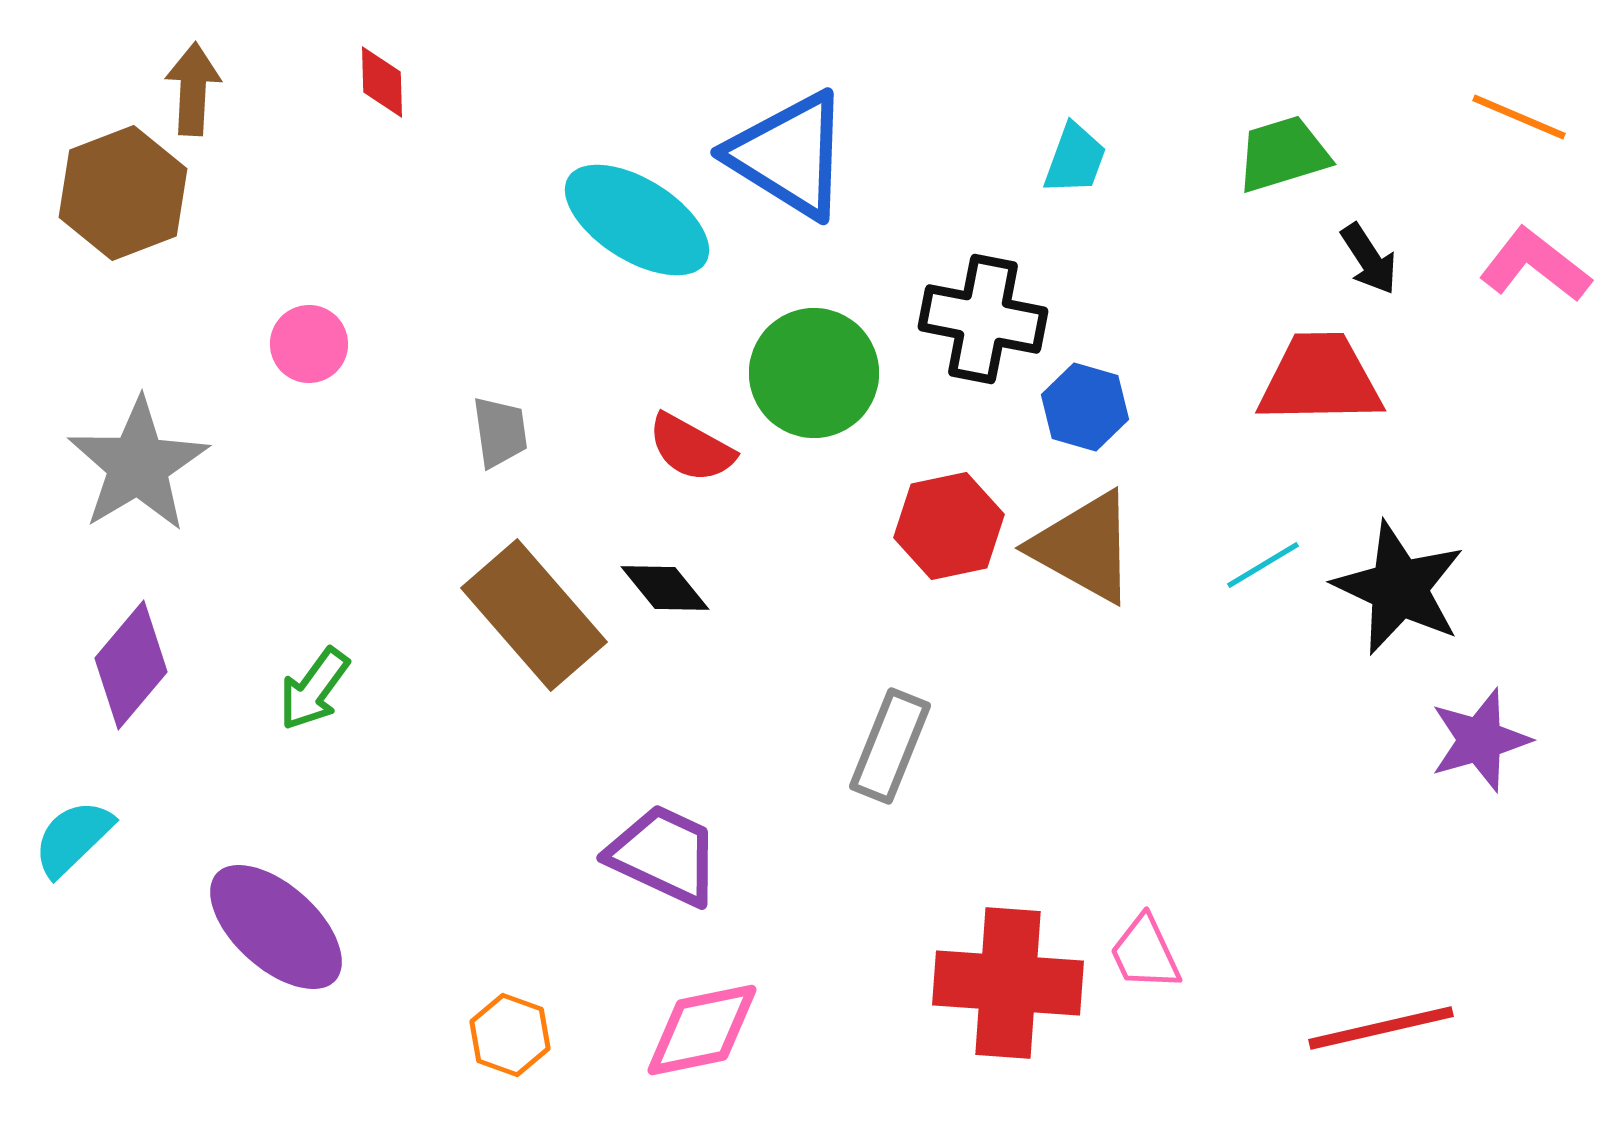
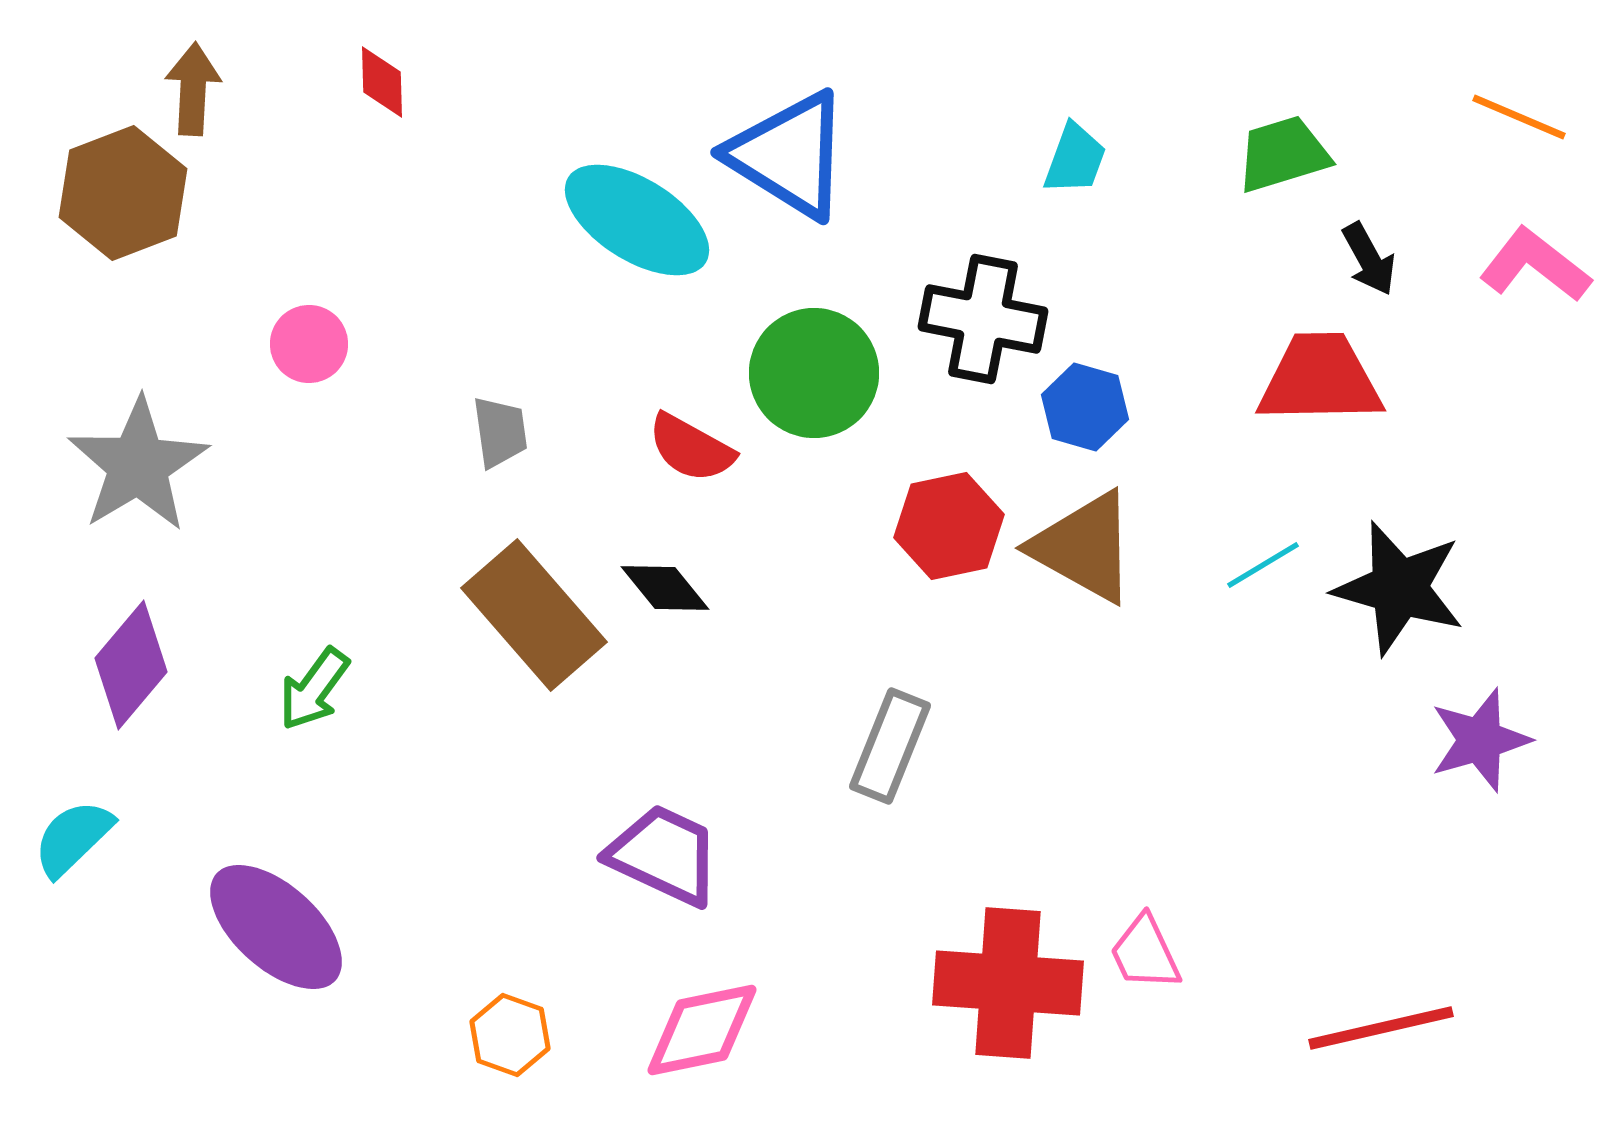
black arrow: rotated 4 degrees clockwise
black star: rotated 9 degrees counterclockwise
